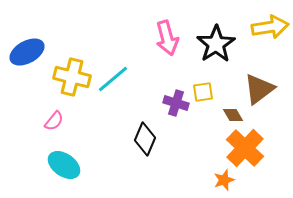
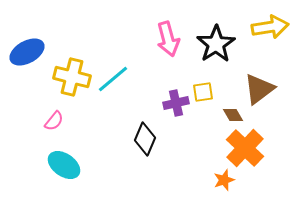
pink arrow: moved 1 px right, 1 px down
purple cross: rotated 30 degrees counterclockwise
